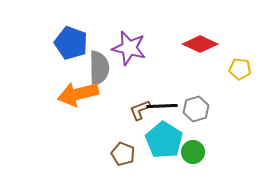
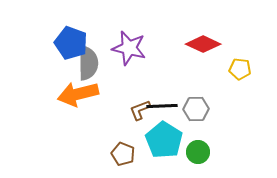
red diamond: moved 3 px right
gray semicircle: moved 11 px left, 5 px up
gray hexagon: rotated 15 degrees clockwise
green circle: moved 5 px right
